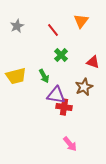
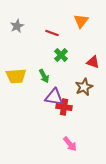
red line: moved 1 px left, 3 px down; rotated 32 degrees counterclockwise
yellow trapezoid: rotated 10 degrees clockwise
purple triangle: moved 2 px left, 2 px down
